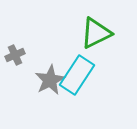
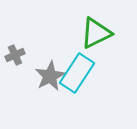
cyan rectangle: moved 2 px up
gray star: moved 4 px up
